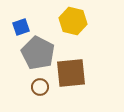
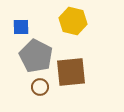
blue square: rotated 18 degrees clockwise
gray pentagon: moved 2 px left, 3 px down
brown square: moved 1 px up
